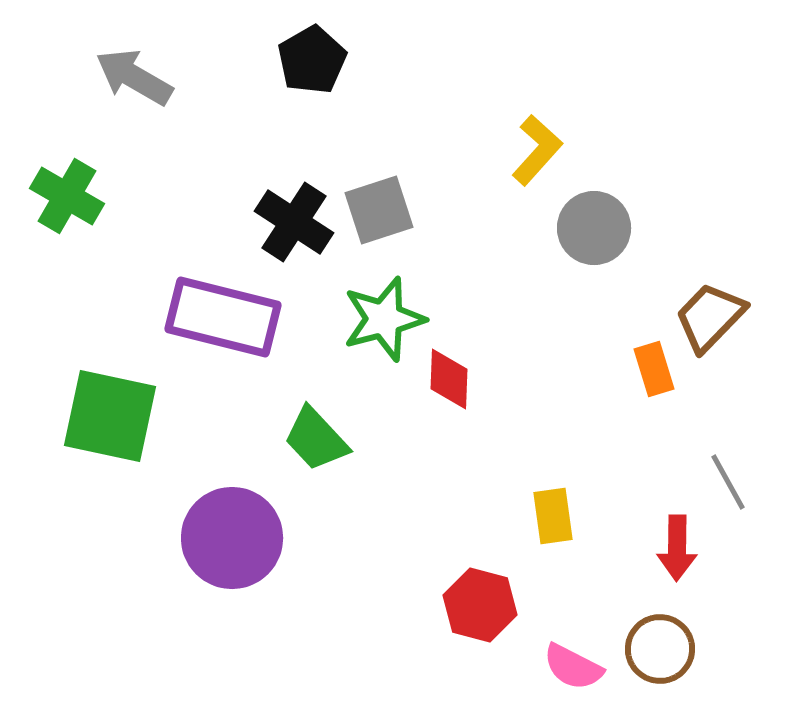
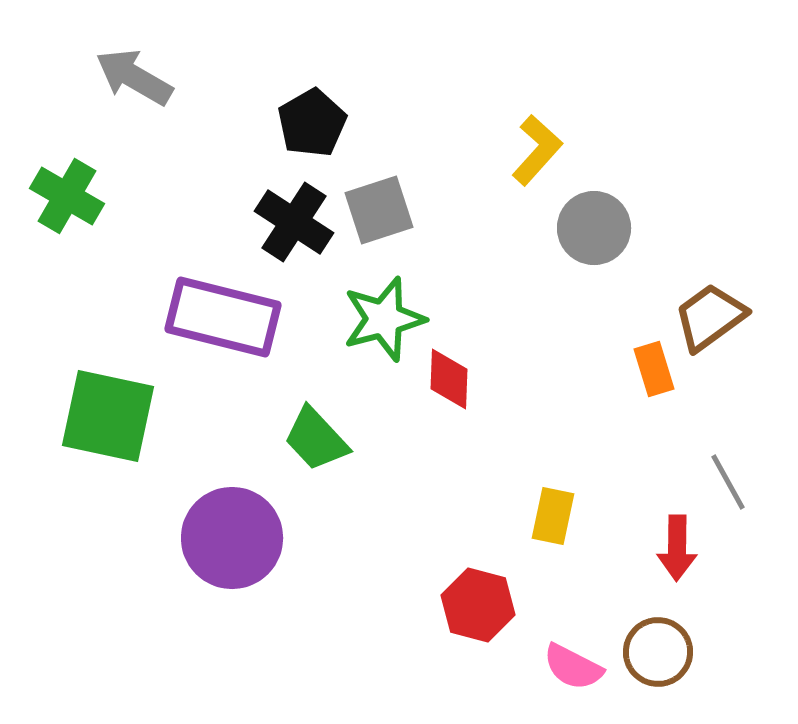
black pentagon: moved 63 px down
brown trapezoid: rotated 10 degrees clockwise
green square: moved 2 px left
yellow rectangle: rotated 20 degrees clockwise
red hexagon: moved 2 px left
brown circle: moved 2 px left, 3 px down
